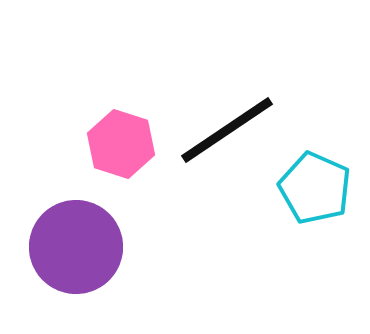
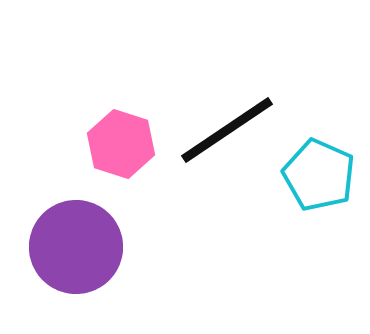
cyan pentagon: moved 4 px right, 13 px up
